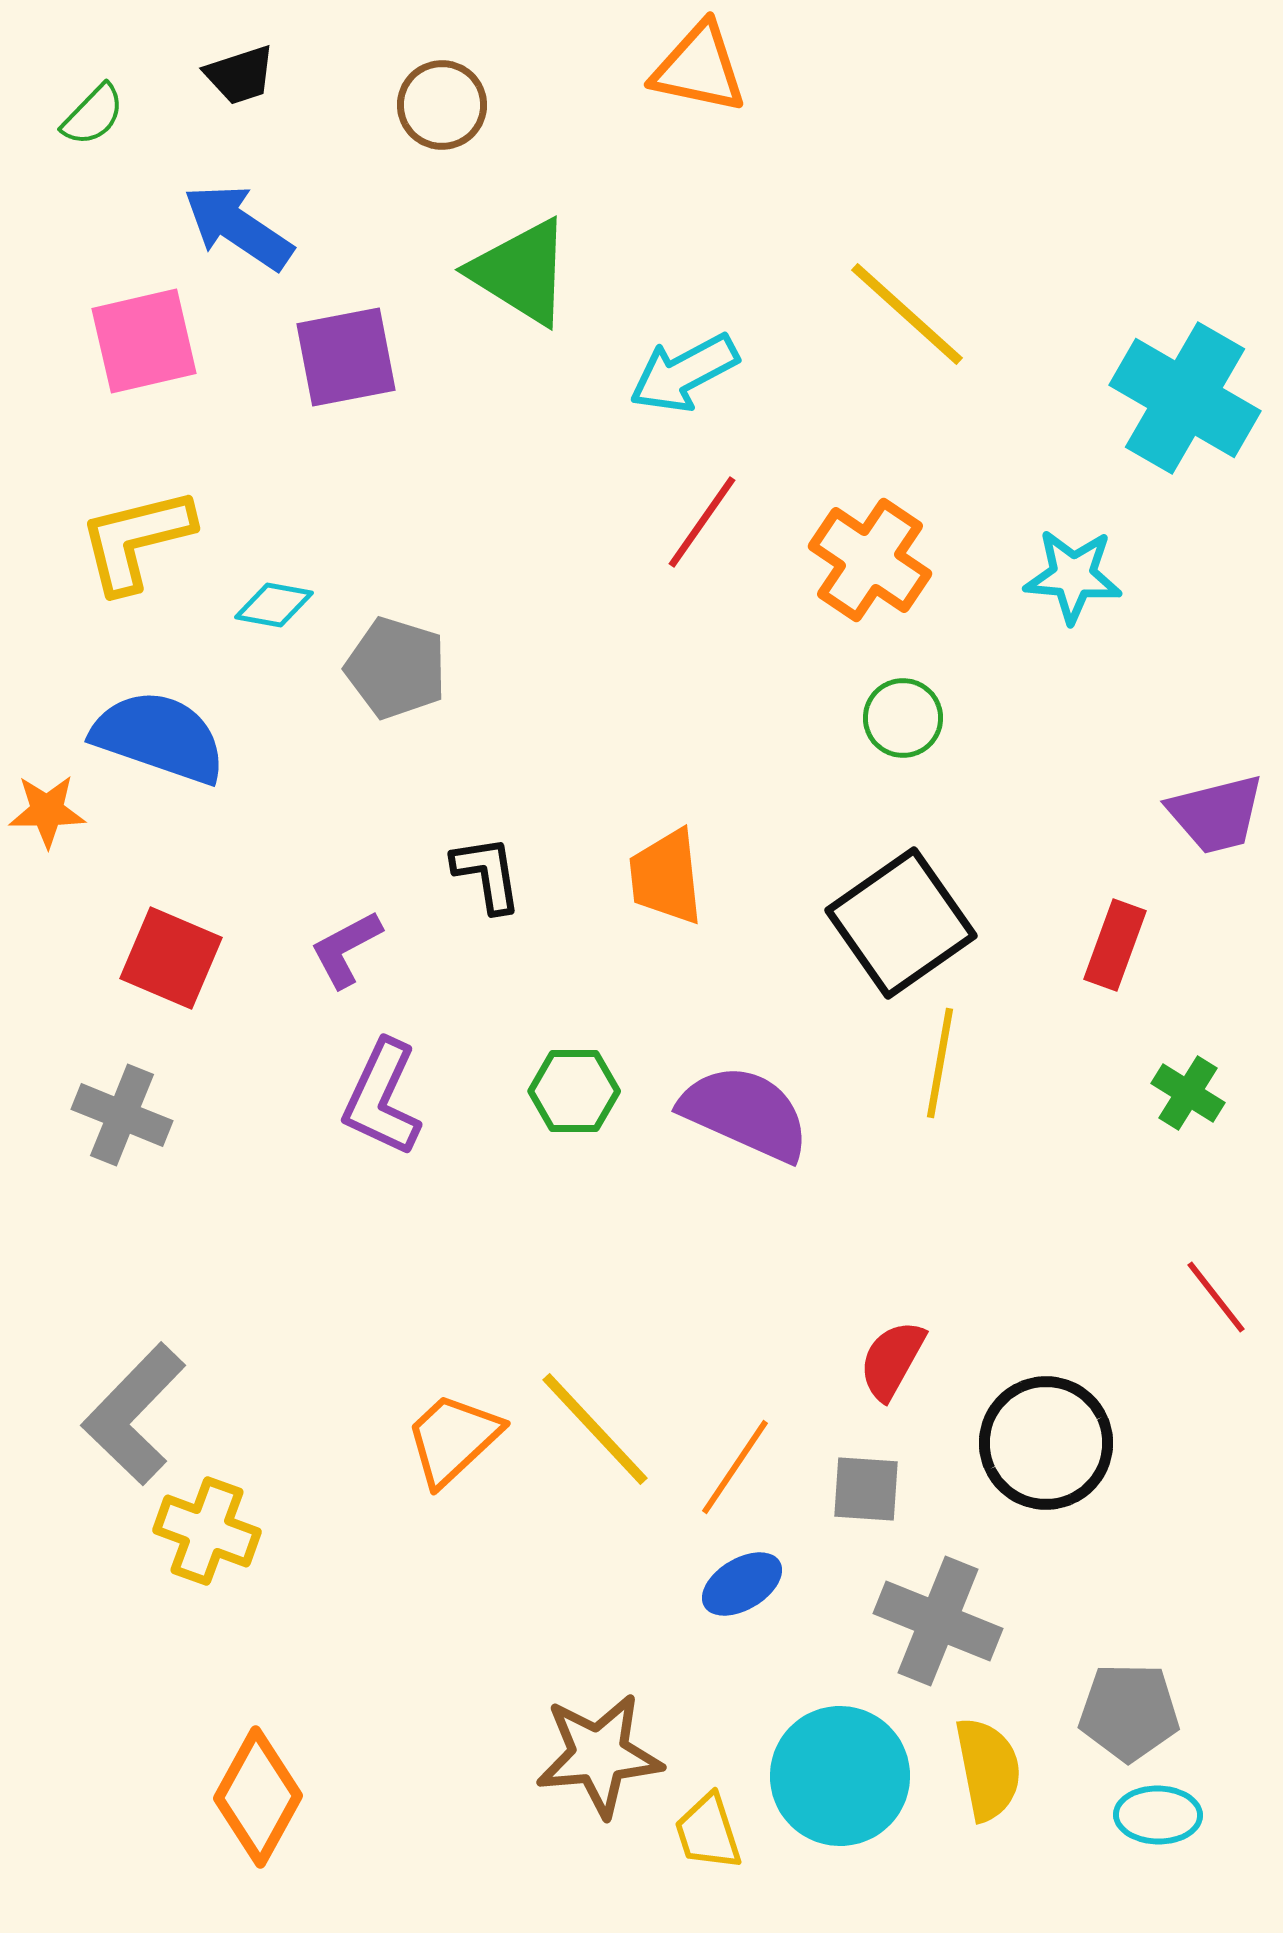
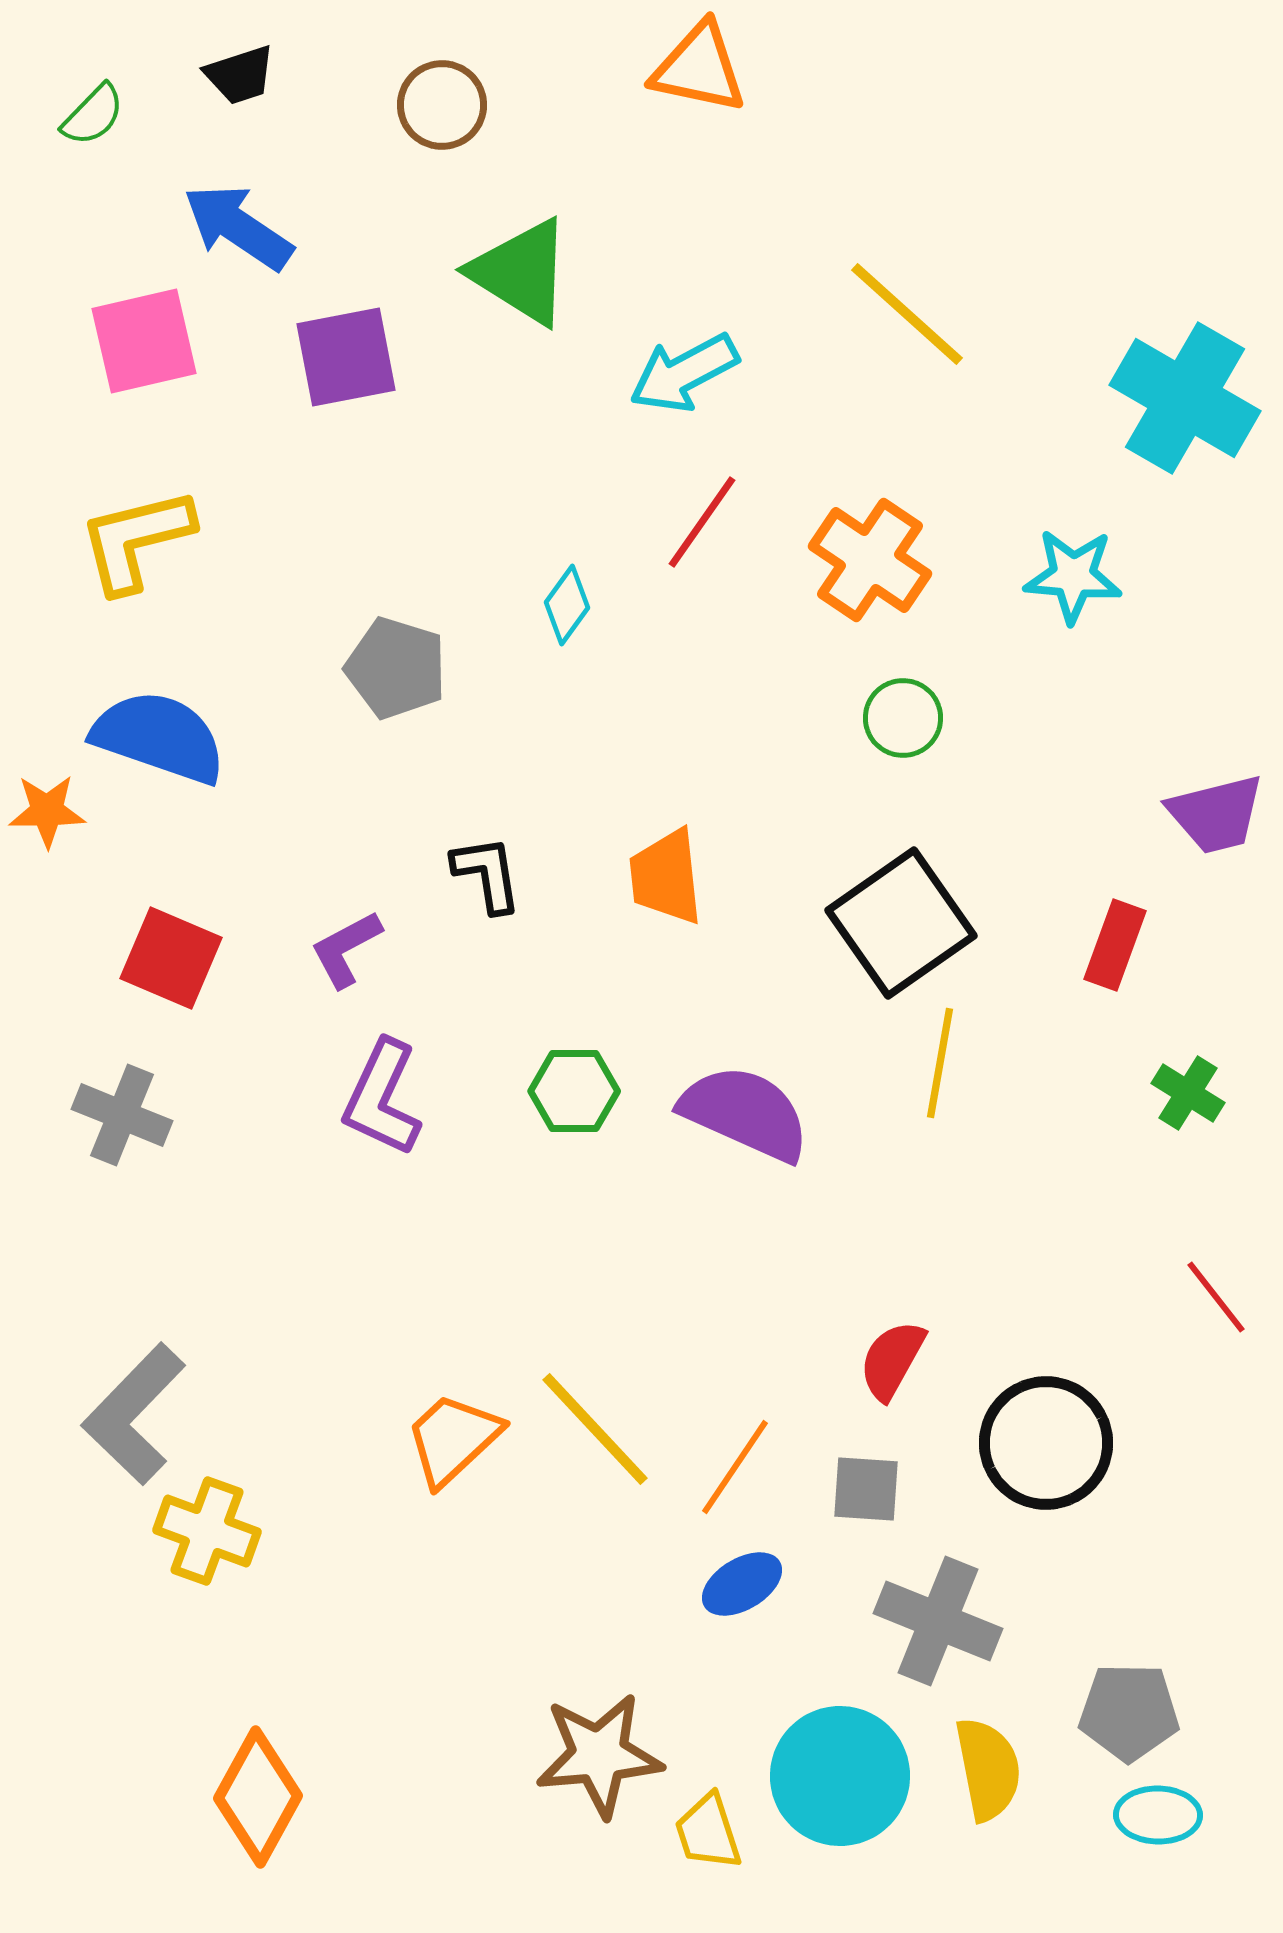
cyan diamond at (274, 605): moved 293 px right; rotated 64 degrees counterclockwise
